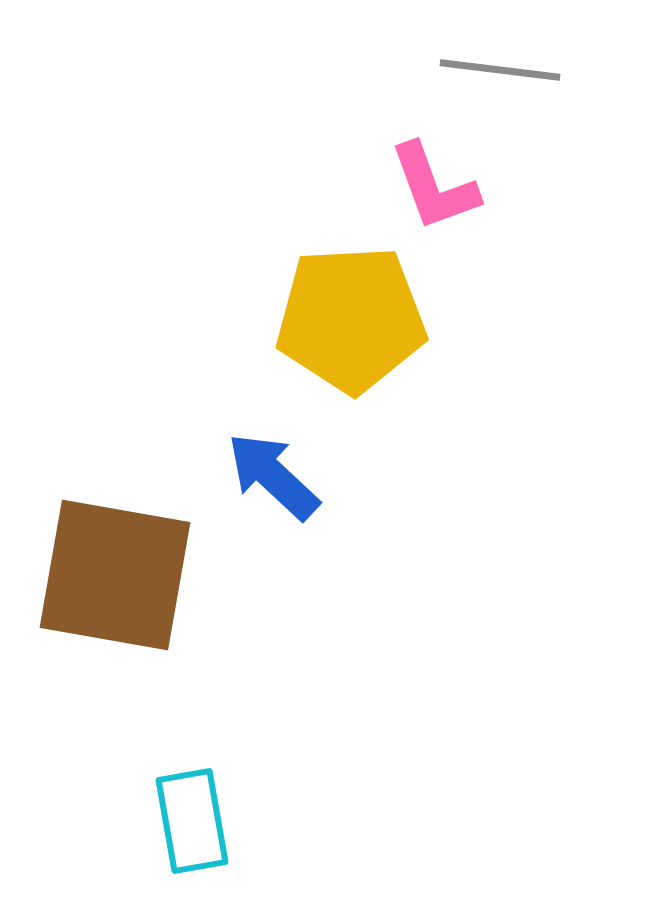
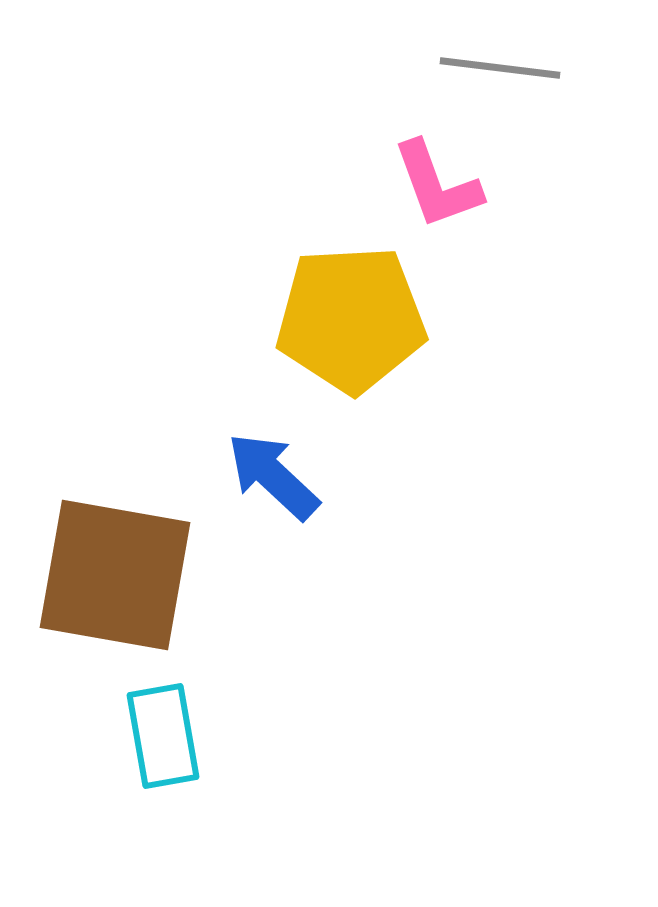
gray line: moved 2 px up
pink L-shape: moved 3 px right, 2 px up
cyan rectangle: moved 29 px left, 85 px up
